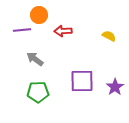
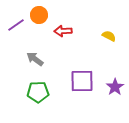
purple line: moved 6 px left, 5 px up; rotated 30 degrees counterclockwise
